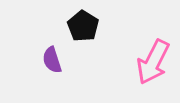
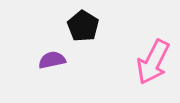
purple semicircle: rotated 96 degrees clockwise
